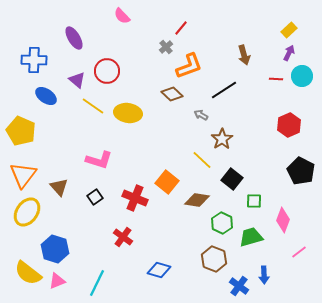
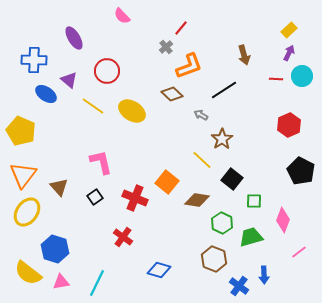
purple triangle at (77, 80): moved 8 px left
blue ellipse at (46, 96): moved 2 px up
yellow ellipse at (128, 113): moved 4 px right, 2 px up; rotated 24 degrees clockwise
pink L-shape at (99, 160): moved 2 px right, 2 px down; rotated 120 degrees counterclockwise
pink triangle at (57, 281): moved 4 px right, 1 px down; rotated 12 degrees clockwise
